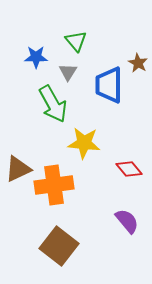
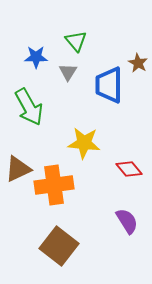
green arrow: moved 24 px left, 3 px down
purple semicircle: rotated 8 degrees clockwise
